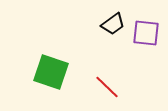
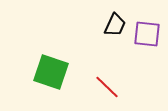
black trapezoid: moved 2 px right, 1 px down; rotated 30 degrees counterclockwise
purple square: moved 1 px right, 1 px down
